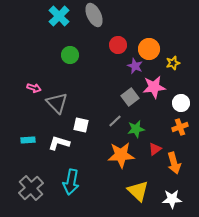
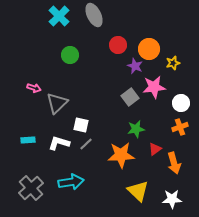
gray triangle: rotated 30 degrees clockwise
gray line: moved 29 px left, 23 px down
cyan arrow: rotated 110 degrees counterclockwise
